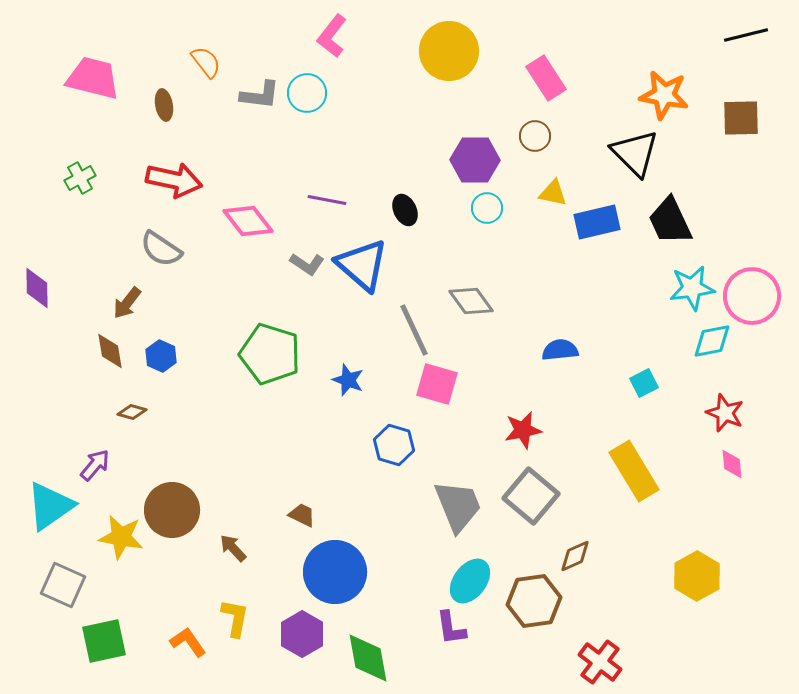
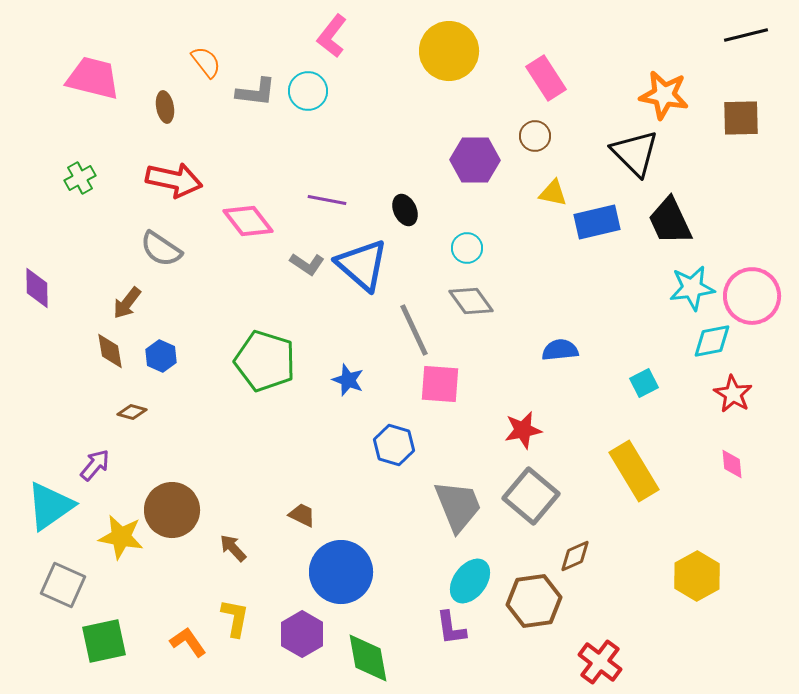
cyan circle at (307, 93): moved 1 px right, 2 px up
gray L-shape at (260, 95): moved 4 px left, 3 px up
brown ellipse at (164, 105): moved 1 px right, 2 px down
cyan circle at (487, 208): moved 20 px left, 40 px down
green pentagon at (270, 354): moved 5 px left, 7 px down
pink square at (437, 384): moved 3 px right; rotated 12 degrees counterclockwise
red star at (725, 413): moved 8 px right, 19 px up; rotated 9 degrees clockwise
blue circle at (335, 572): moved 6 px right
